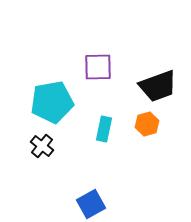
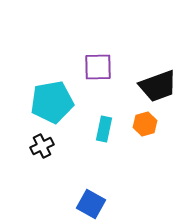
orange hexagon: moved 2 px left
black cross: rotated 25 degrees clockwise
blue square: rotated 32 degrees counterclockwise
